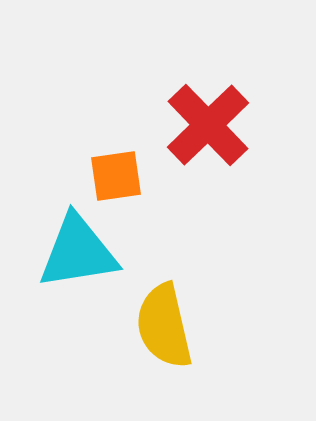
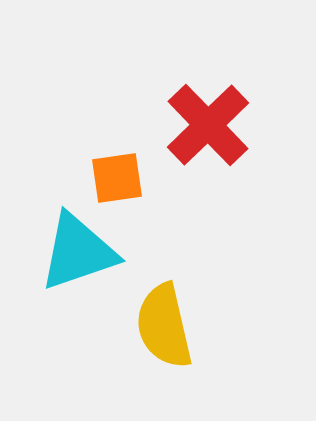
orange square: moved 1 px right, 2 px down
cyan triangle: rotated 10 degrees counterclockwise
